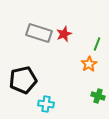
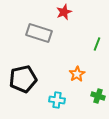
red star: moved 22 px up
orange star: moved 12 px left, 10 px down
black pentagon: moved 1 px up
cyan cross: moved 11 px right, 4 px up
